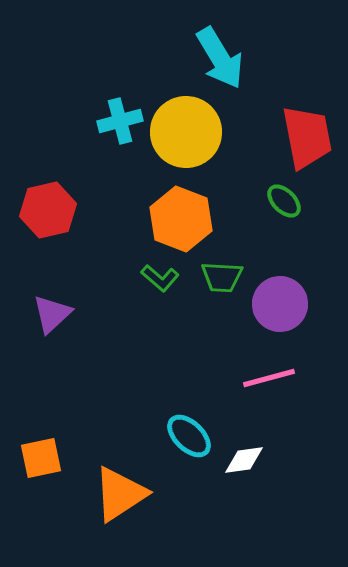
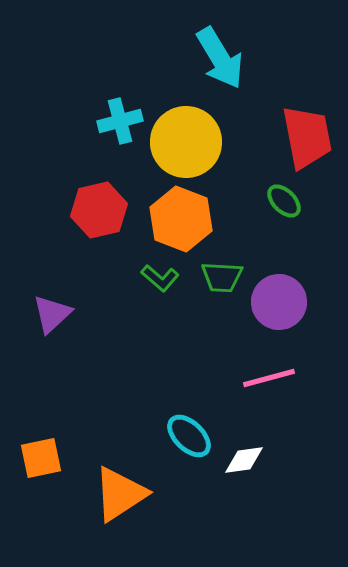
yellow circle: moved 10 px down
red hexagon: moved 51 px right
purple circle: moved 1 px left, 2 px up
